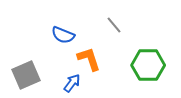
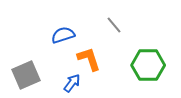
blue semicircle: rotated 140 degrees clockwise
